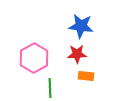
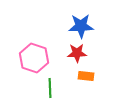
blue star: rotated 10 degrees counterclockwise
red star: moved 1 px up
pink hexagon: rotated 12 degrees counterclockwise
